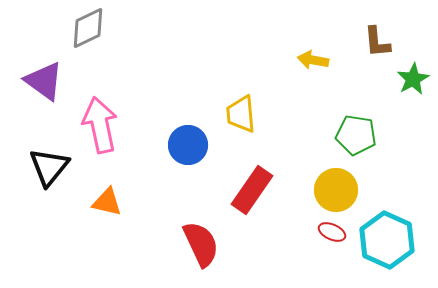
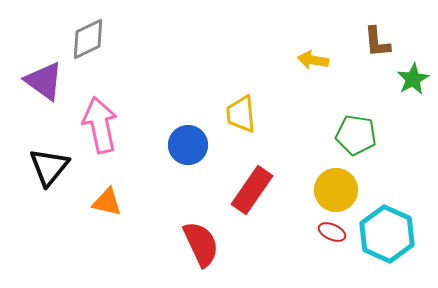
gray diamond: moved 11 px down
cyan hexagon: moved 6 px up
